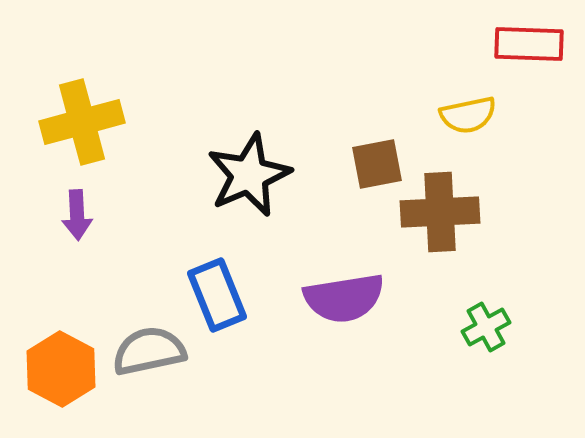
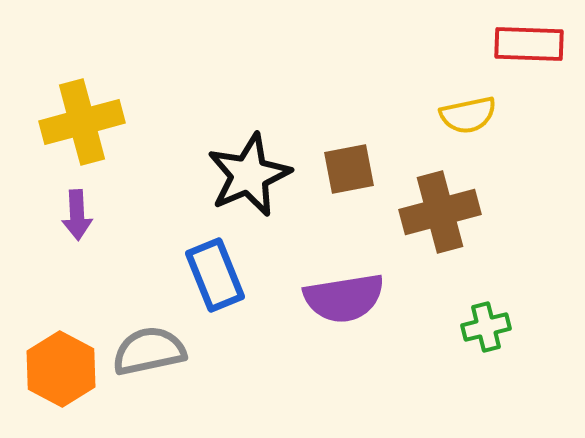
brown square: moved 28 px left, 5 px down
brown cross: rotated 12 degrees counterclockwise
blue rectangle: moved 2 px left, 20 px up
green cross: rotated 15 degrees clockwise
